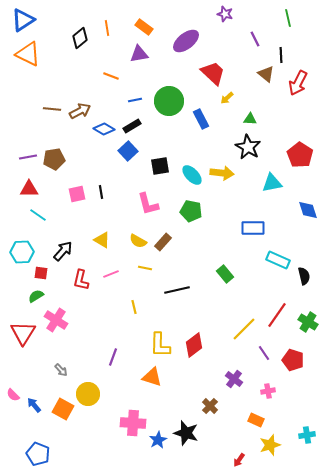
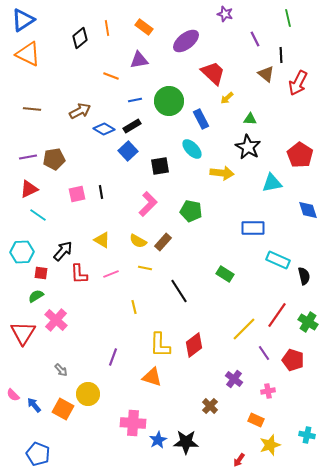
purple triangle at (139, 54): moved 6 px down
brown line at (52, 109): moved 20 px left
cyan ellipse at (192, 175): moved 26 px up
red triangle at (29, 189): rotated 24 degrees counterclockwise
pink L-shape at (148, 204): rotated 120 degrees counterclockwise
green rectangle at (225, 274): rotated 18 degrees counterclockwise
red L-shape at (81, 280): moved 2 px left, 6 px up; rotated 15 degrees counterclockwise
black line at (177, 290): moved 2 px right, 1 px down; rotated 70 degrees clockwise
pink cross at (56, 320): rotated 10 degrees clockwise
black star at (186, 433): moved 9 px down; rotated 15 degrees counterclockwise
cyan cross at (307, 435): rotated 21 degrees clockwise
